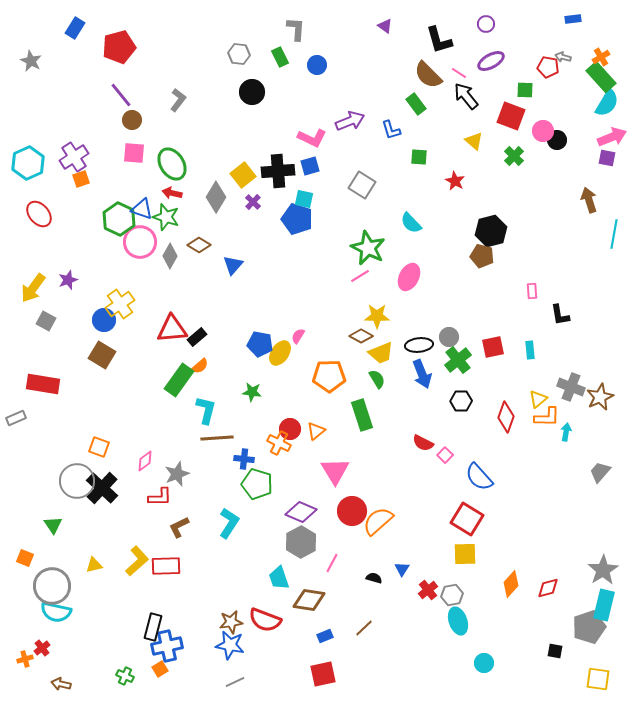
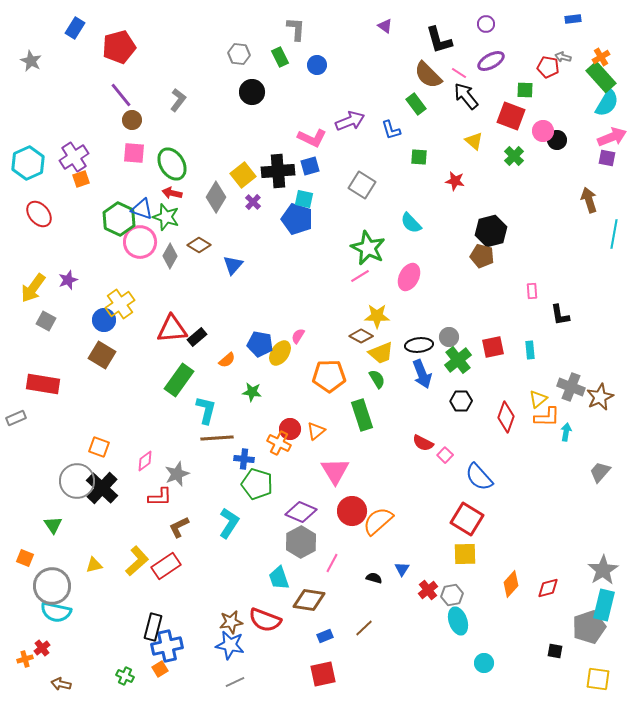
red star at (455, 181): rotated 18 degrees counterclockwise
orange semicircle at (200, 366): moved 27 px right, 6 px up
red rectangle at (166, 566): rotated 32 degrees counterclockwise
